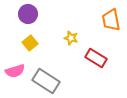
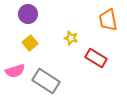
orange trapezoid: moved 3 px left
